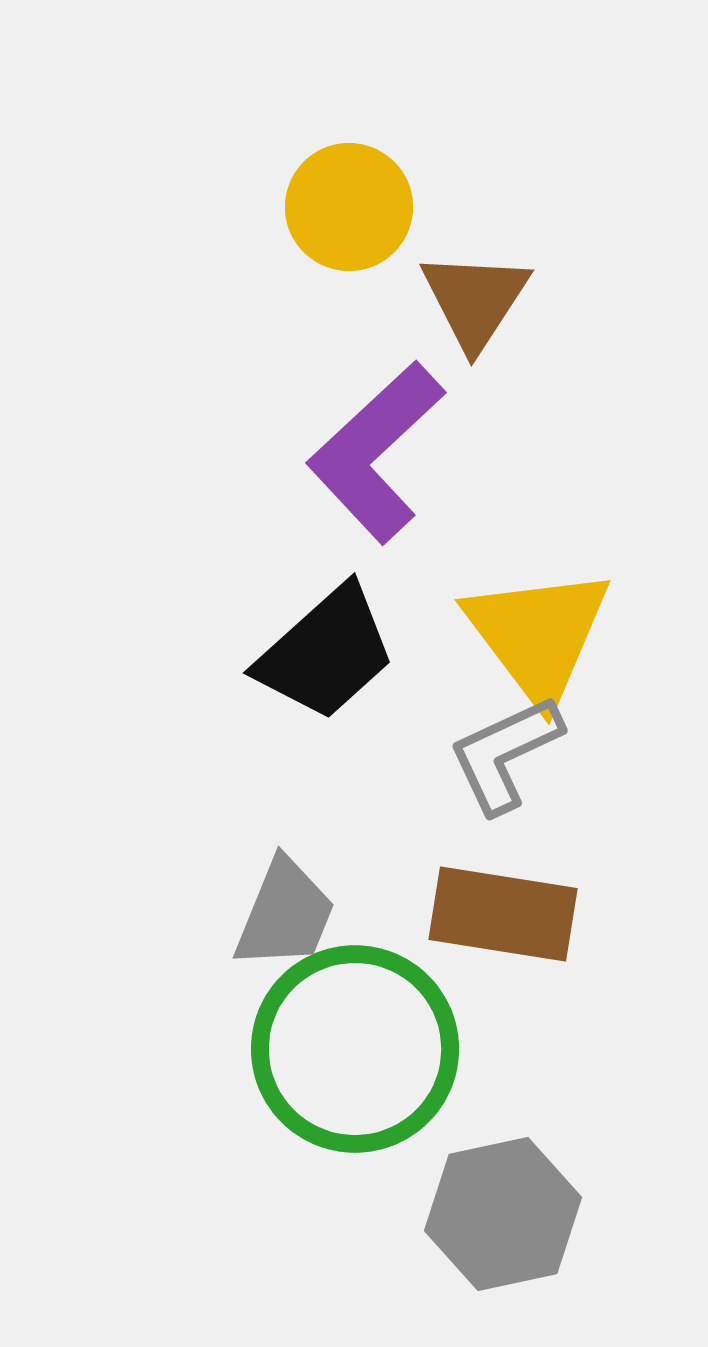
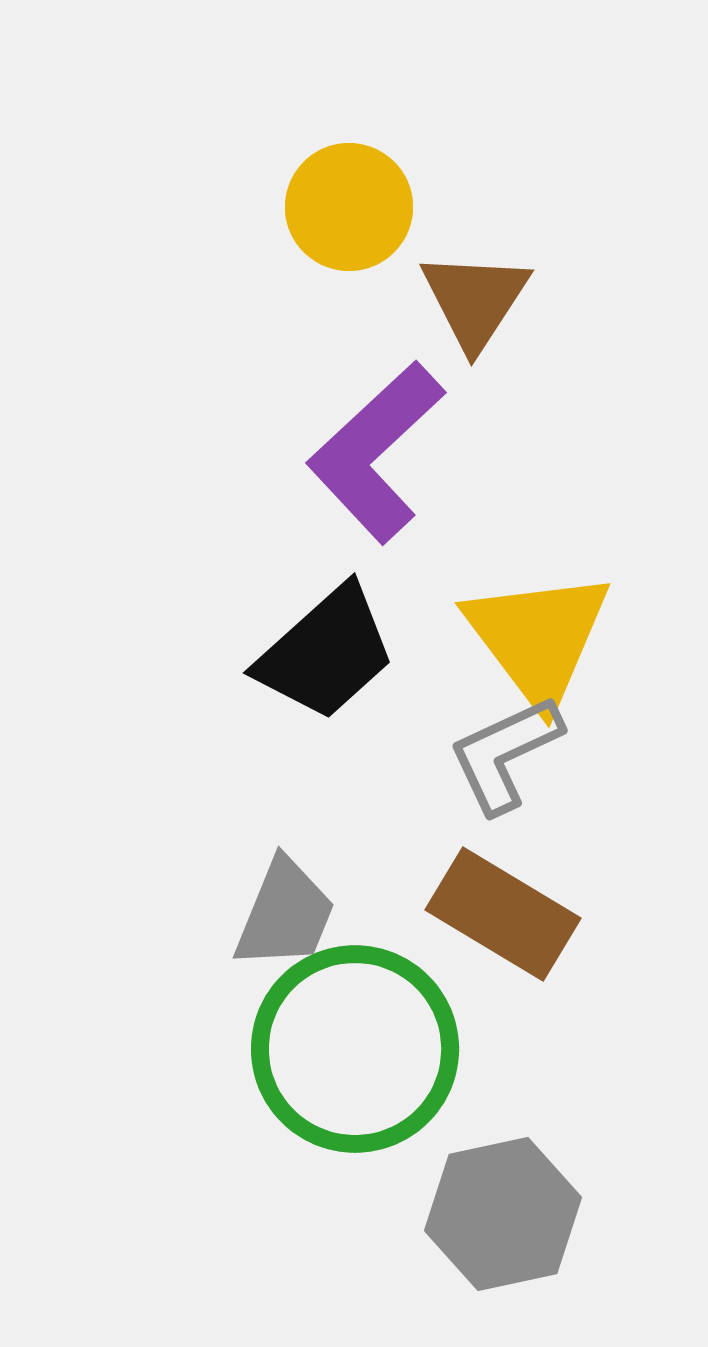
yellow triangle: moved 3 px down
brown rectangle: rotated 22 degrees clockwise
